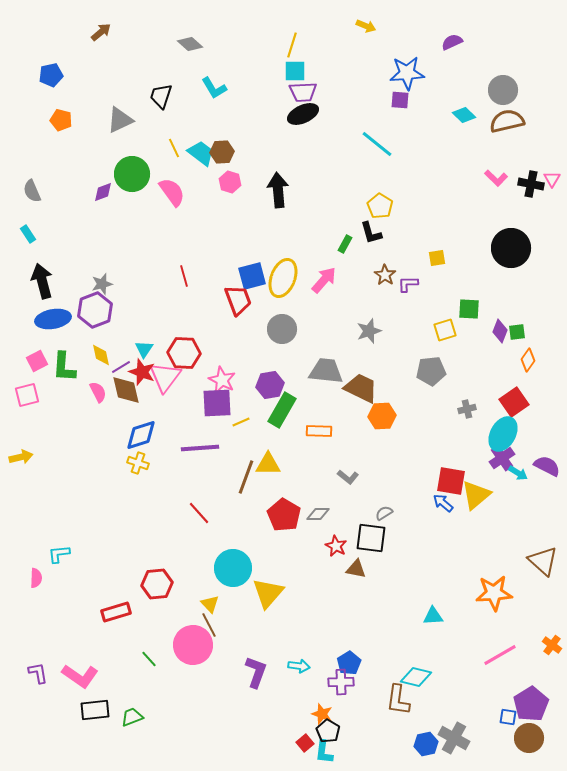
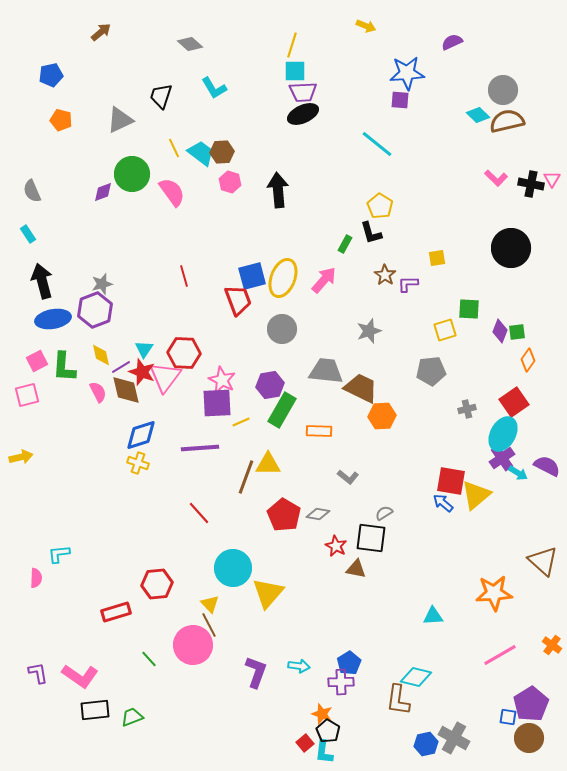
cyan diamond at (464, 115): moved 14 px right
gray diamond at (318, 514): rotated 10 degrees clockwise
